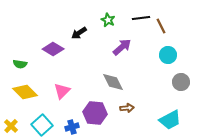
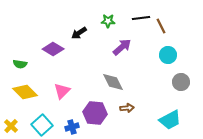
green star: moved 1 px down; rotated 24 degrees counterclockwise
